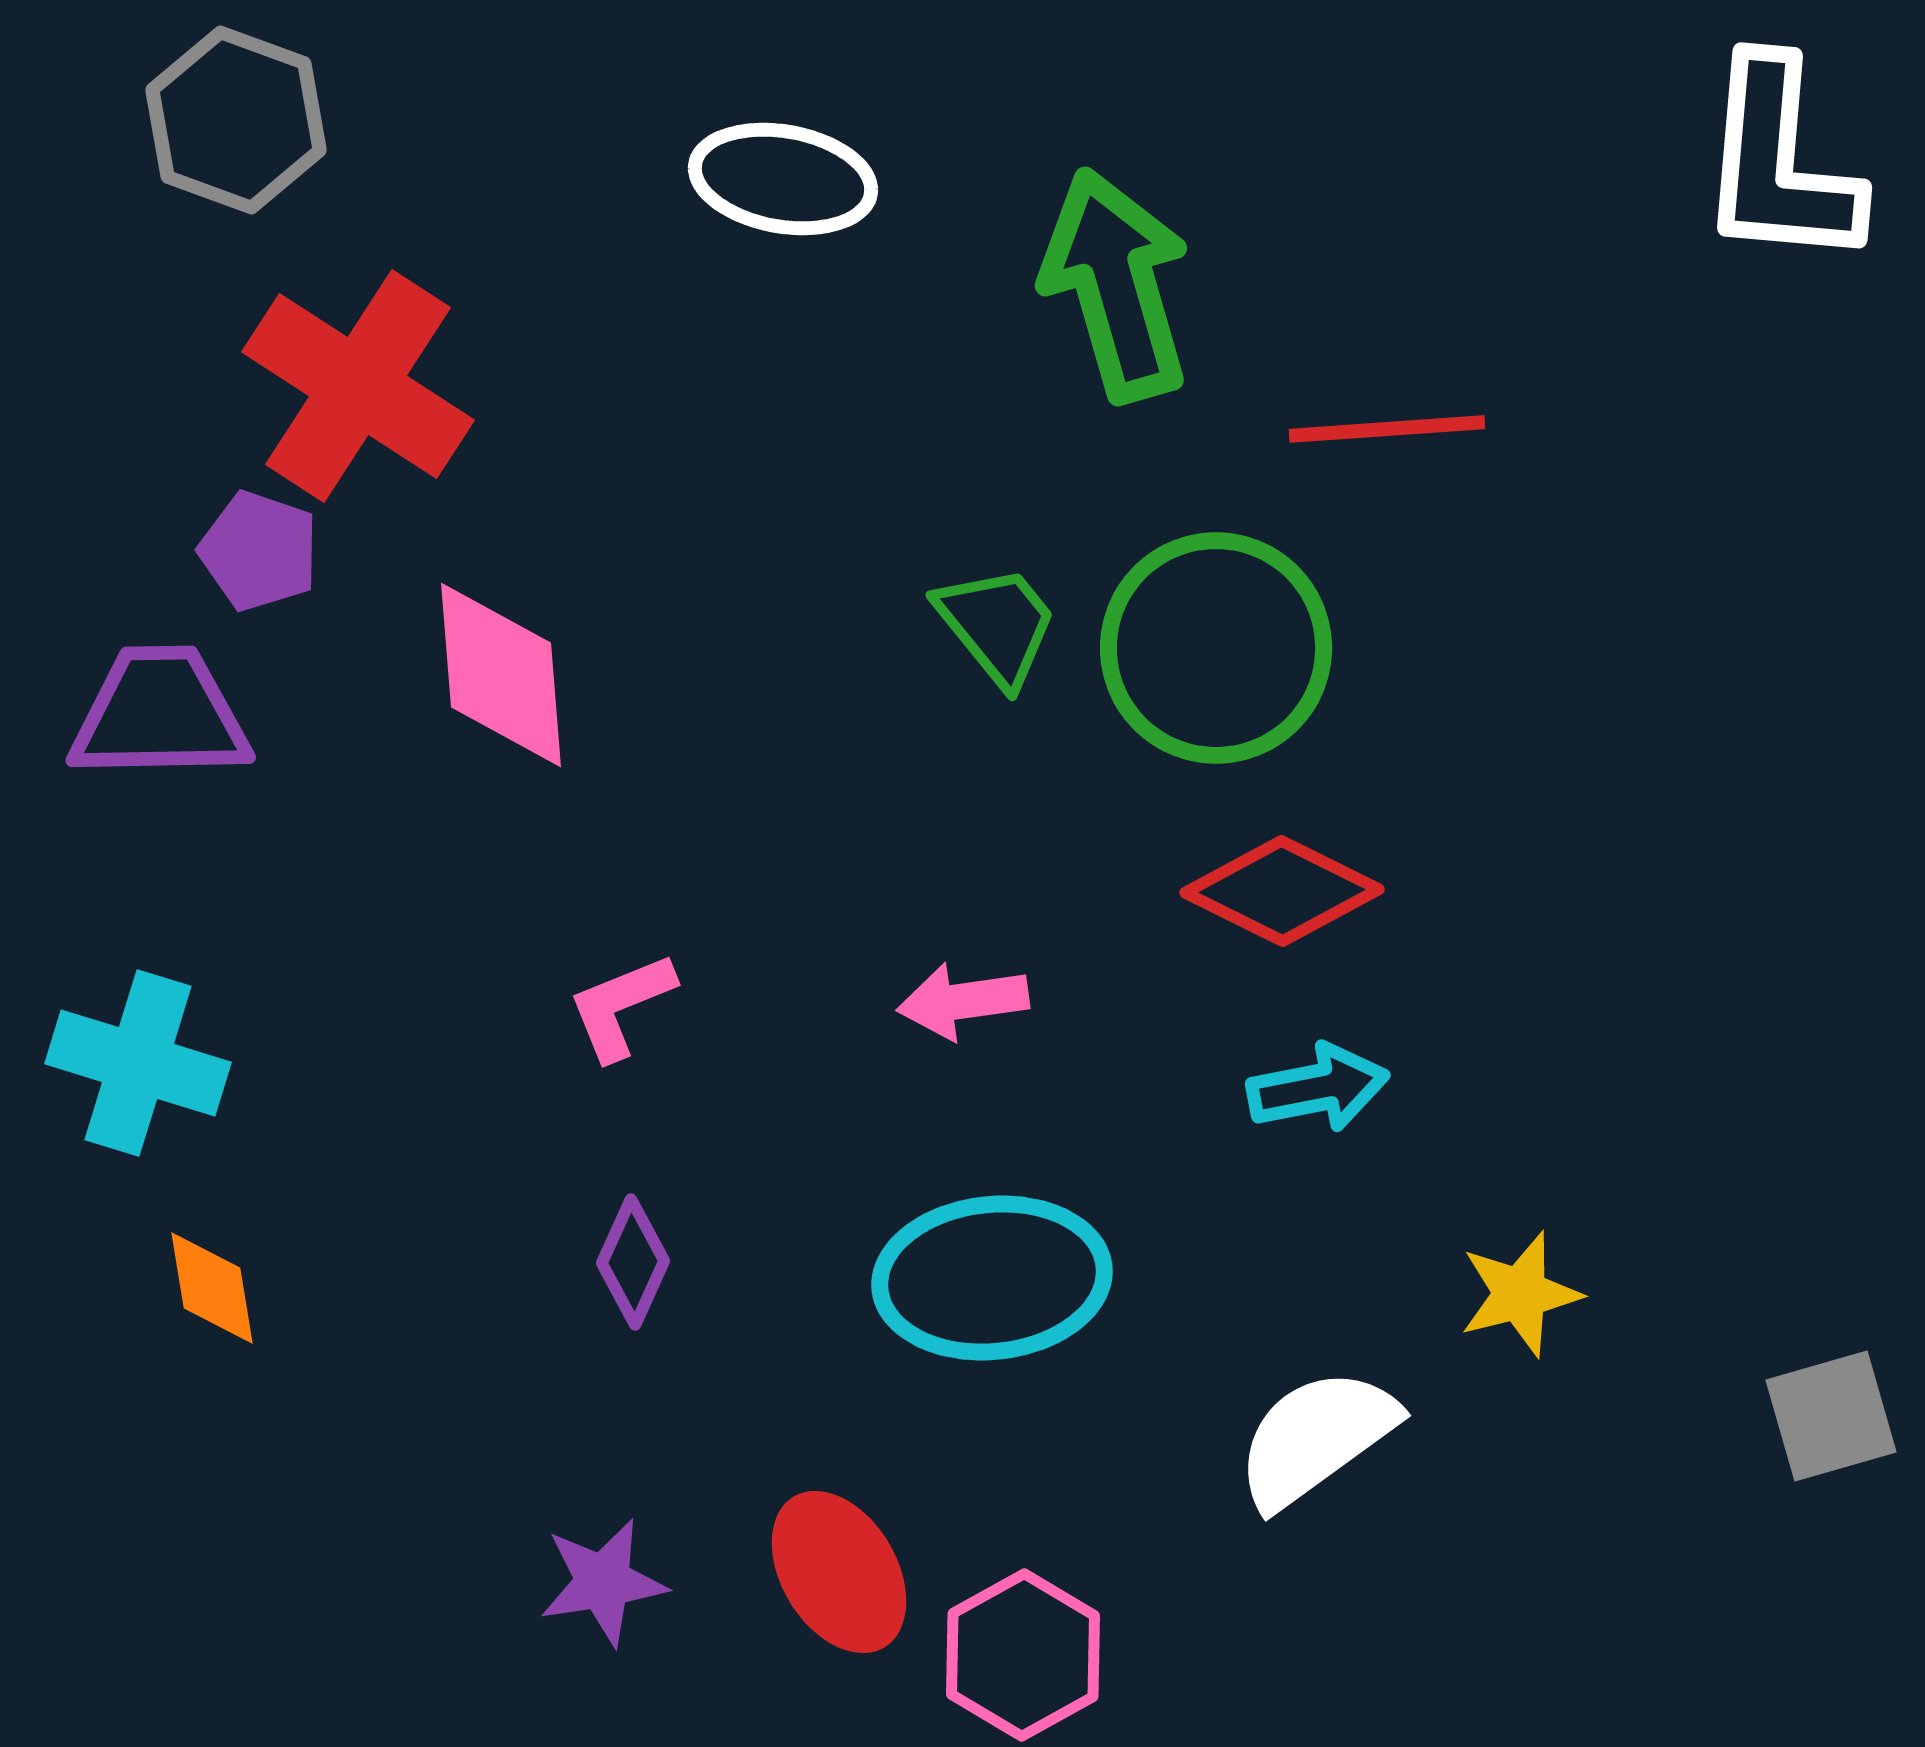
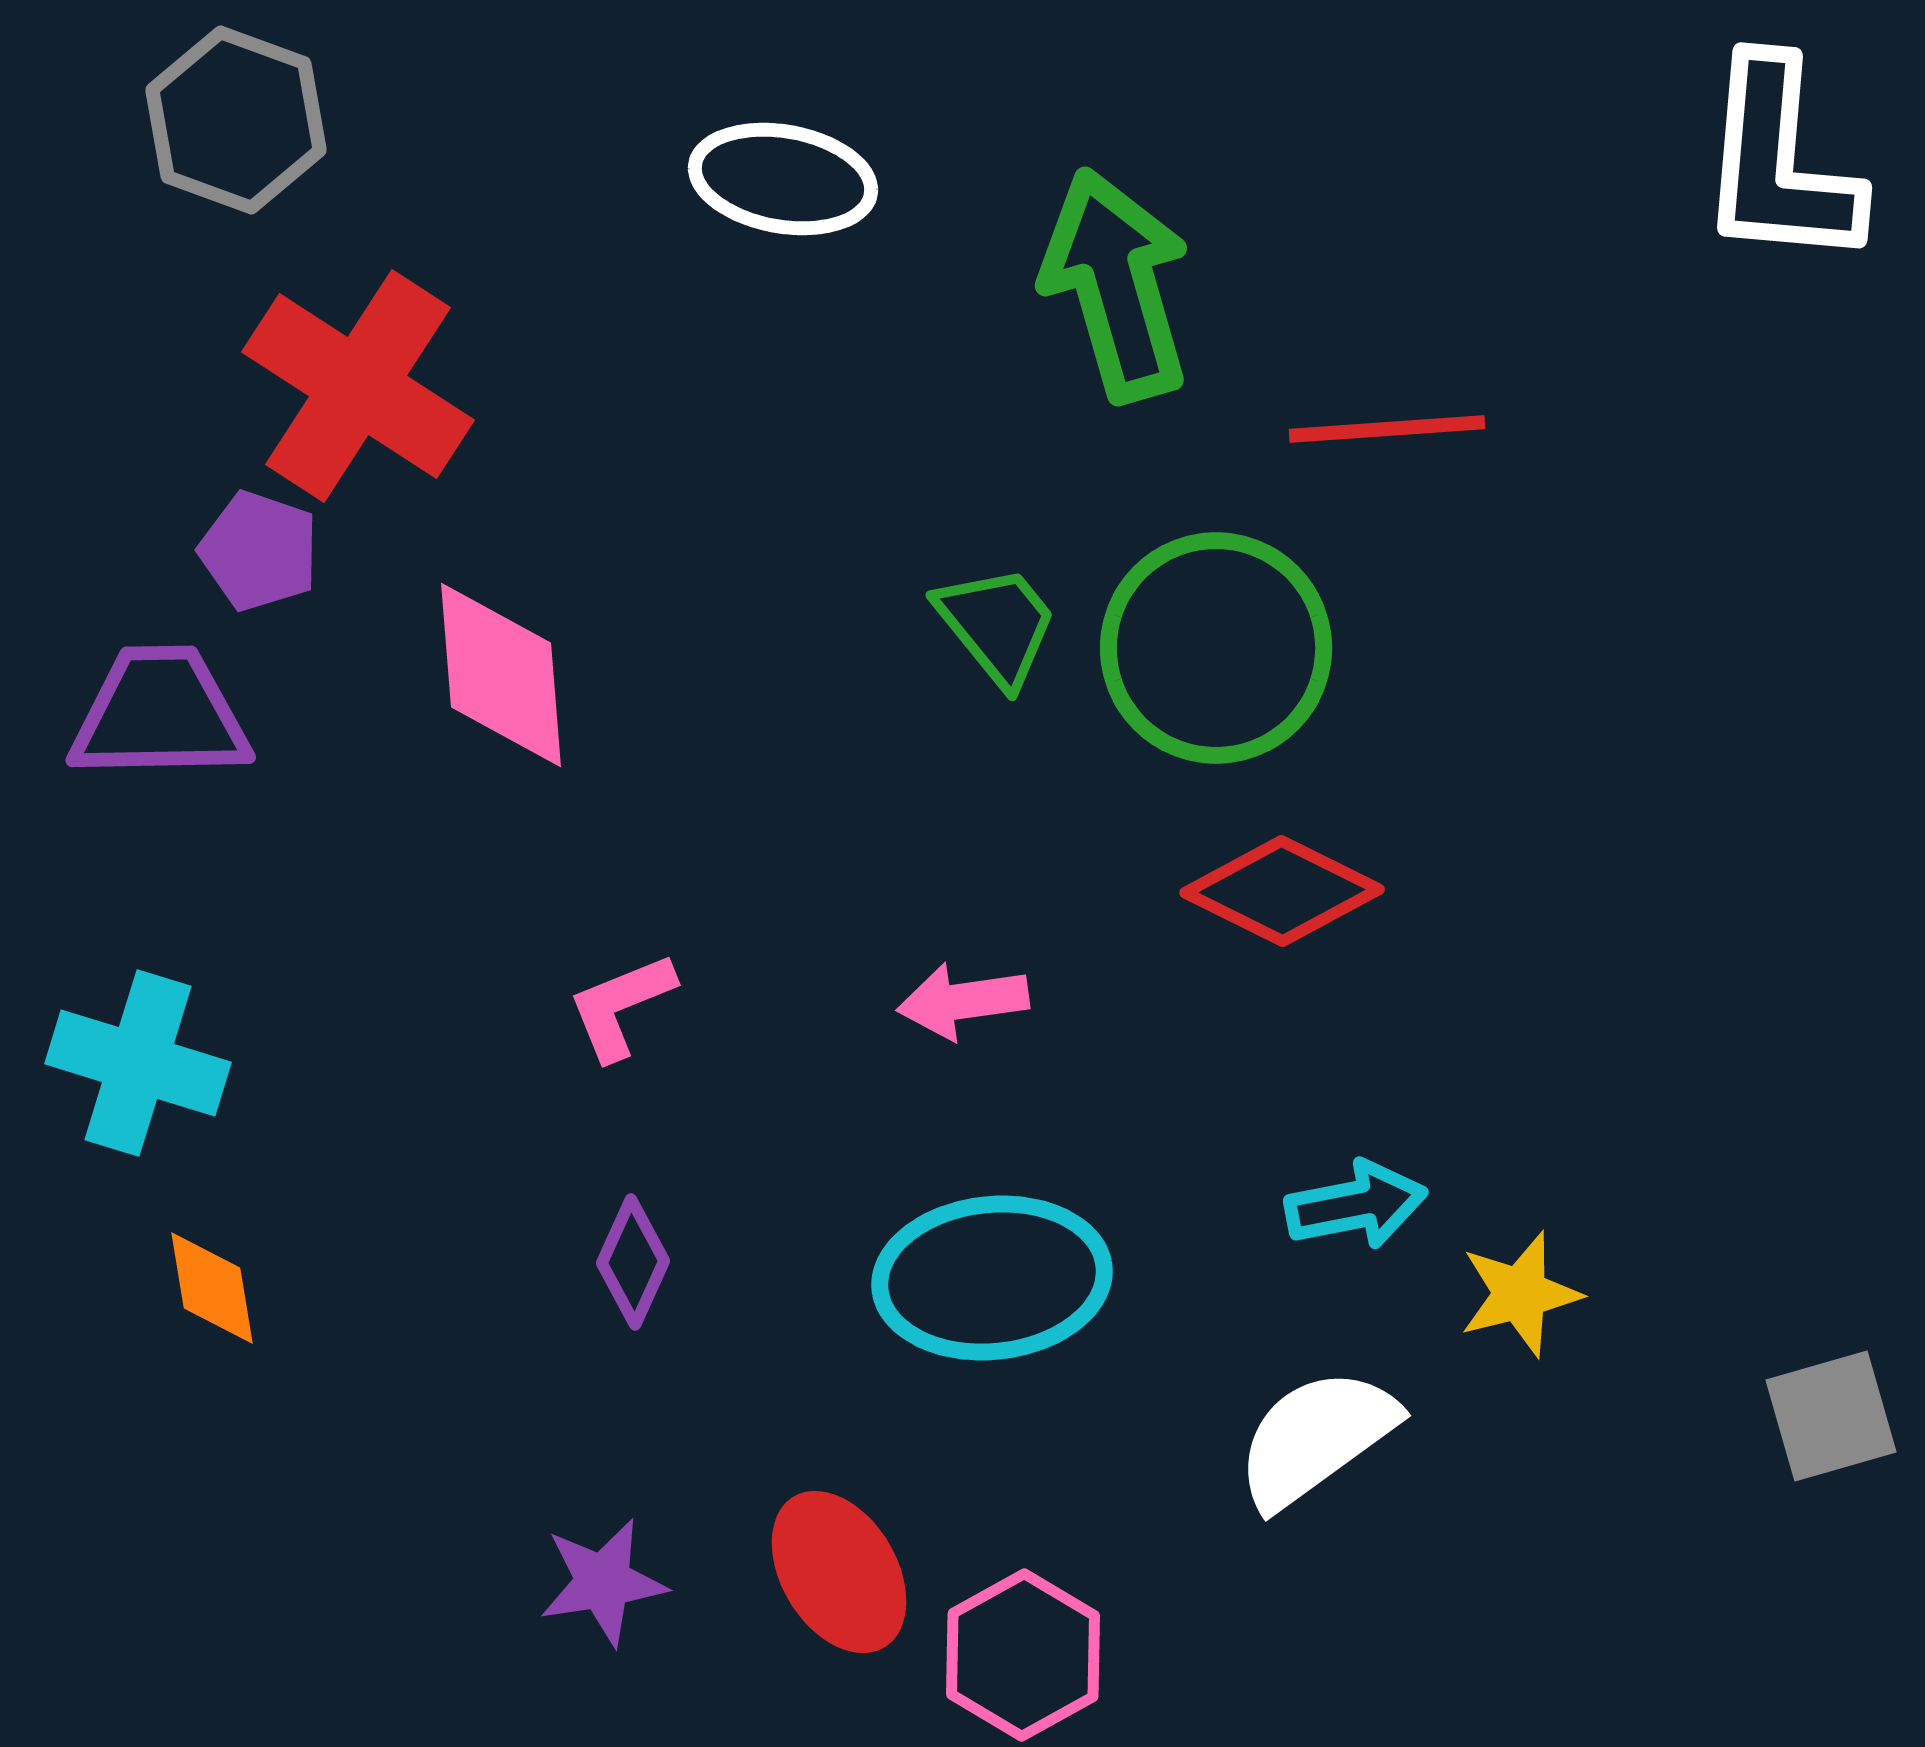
cyan arrow: moved 38 px right, 117 px down
